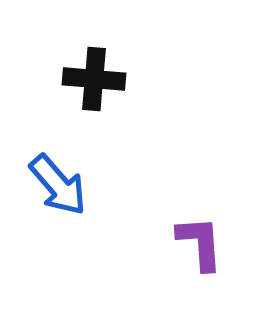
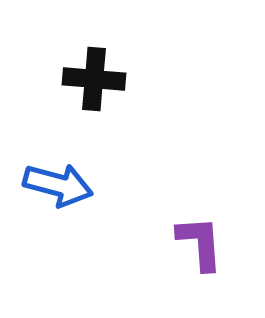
blue arrow: rotated 34 degrees counterclockwise
